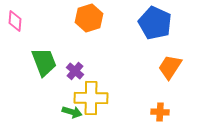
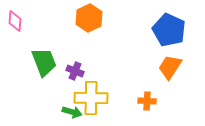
orange hexagon: rotated 8 degrees counterclockwise
blue pentagon: moved 14 px right, 7 px down
purple cross: rotated 18 degrees counterclockwise
orange cross: moved 13 px left, 11 px up
